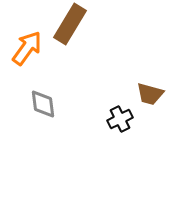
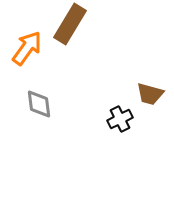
gray diamond: moved 4 px left
